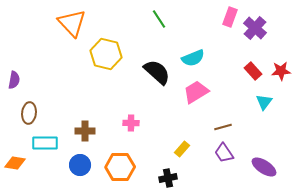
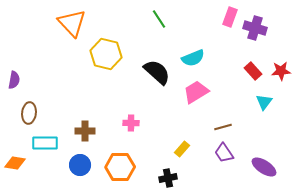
purple cross: rotated 25 degrees counterclockwise
